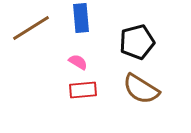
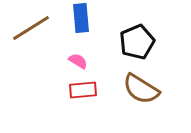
black pentagon: rotated 8 degrees counterclockwise
pink semicircle: moved 1 px up
